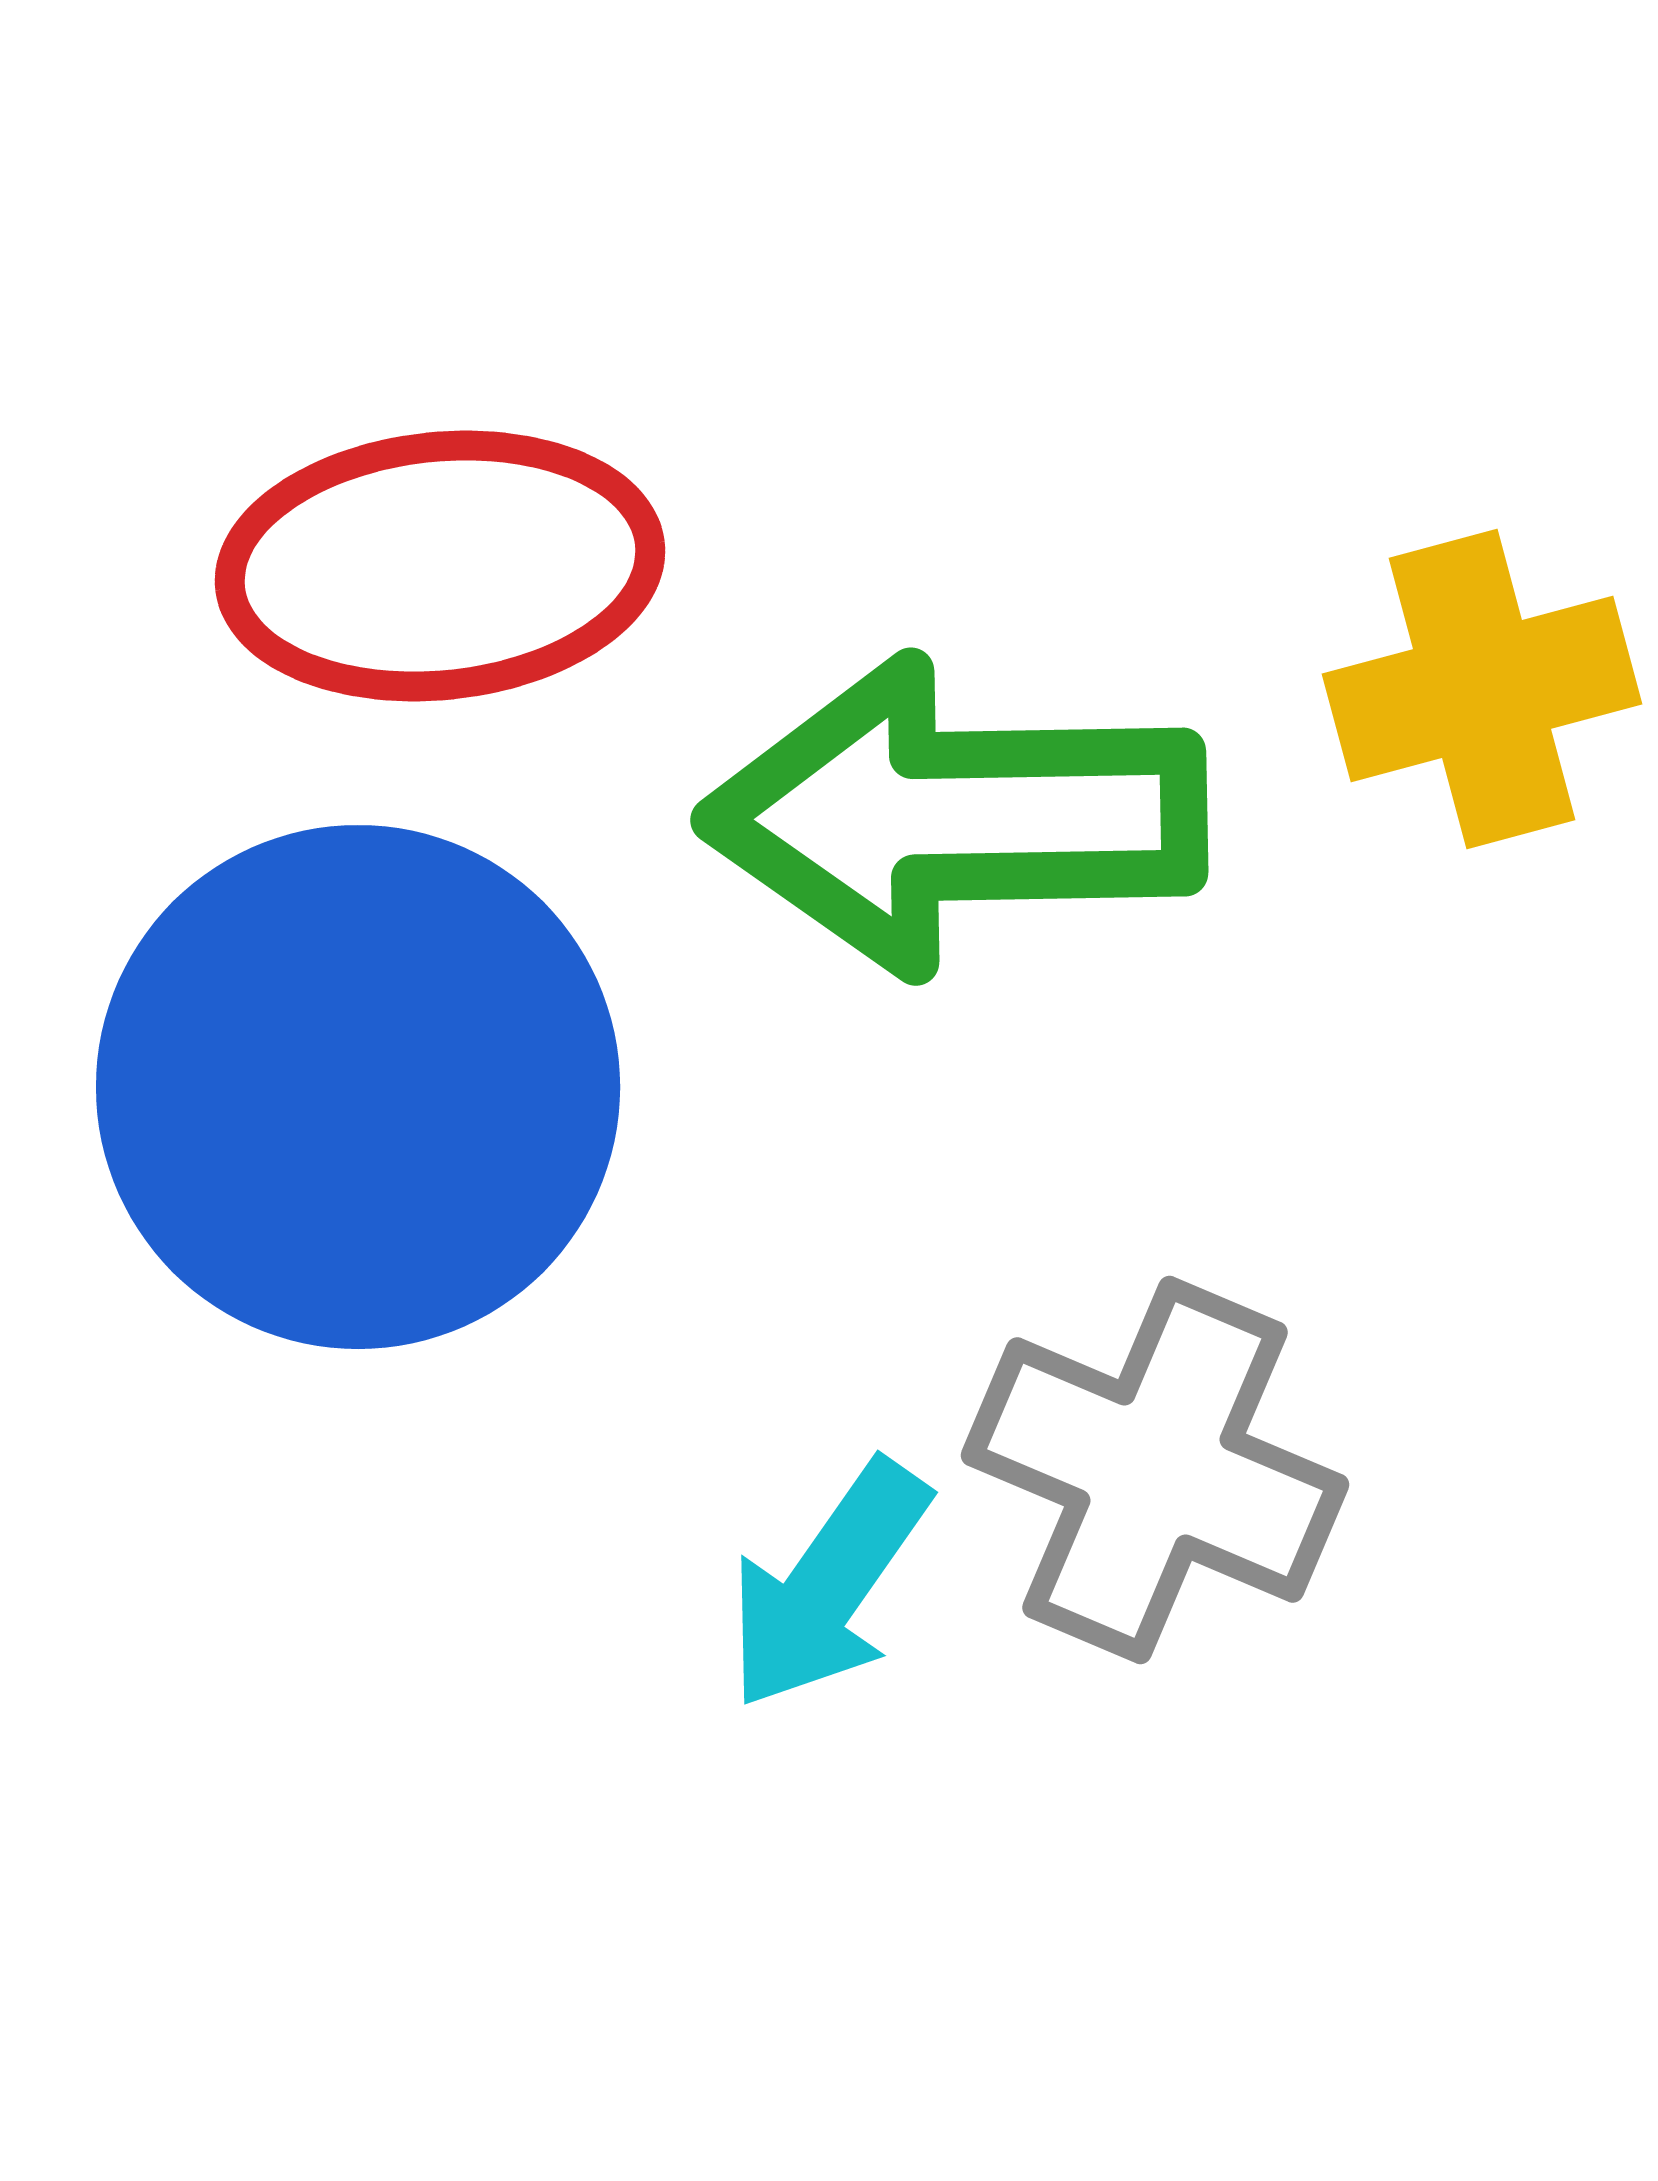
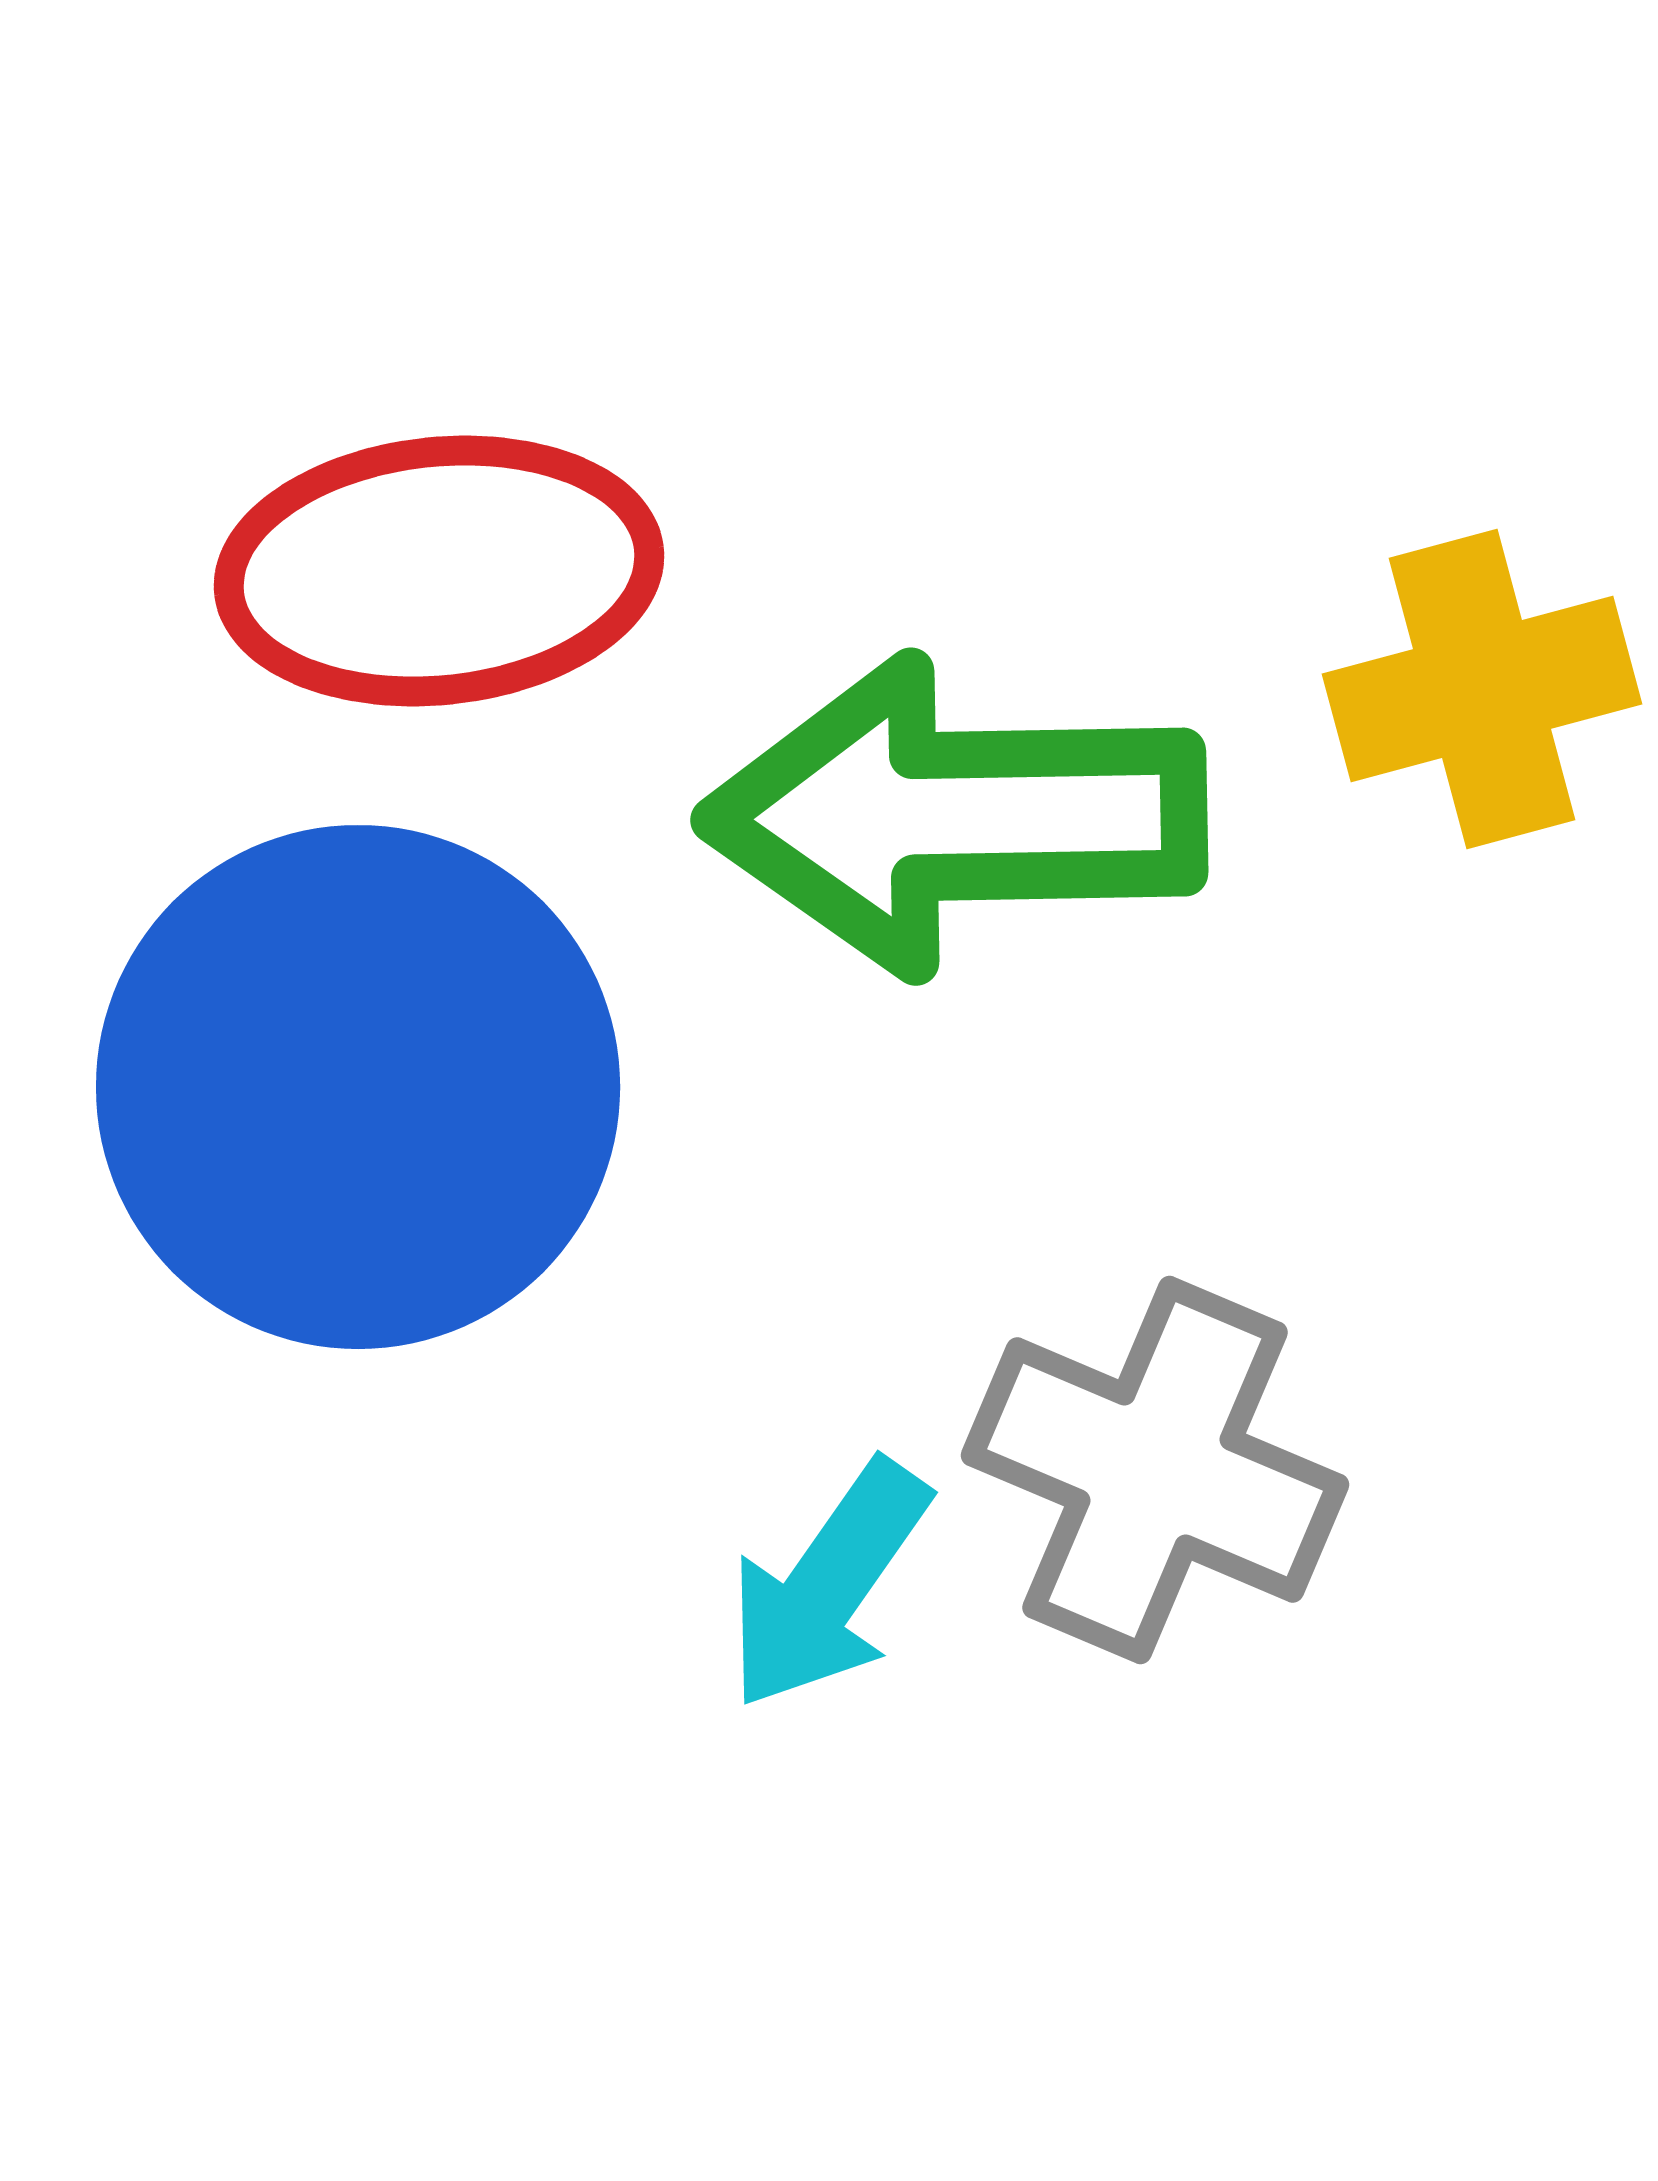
red ellipse: moved 1 px left, 5 px down
